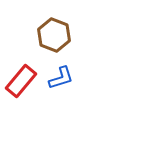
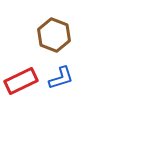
red rectangle: rotated 24 degrees clockwise
